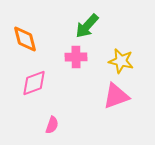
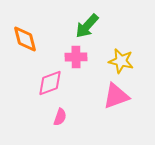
pink diamond: moved 16 px right
pink semicircle: moved 8 px right, 8 px up
